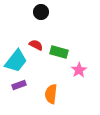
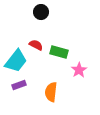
orange semicircle: moved 2 px up
